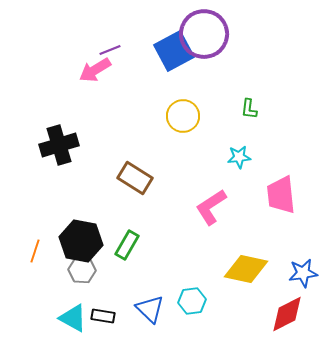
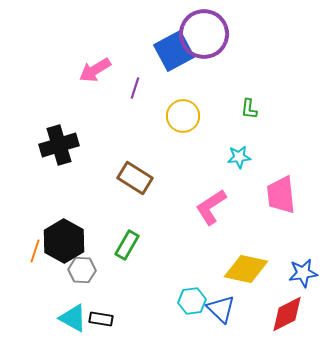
purple line: moved 25 px right, 38 px down; rotated 50 degrees counterclockwise
black hexagon: moved 17 px left; rotated 18 degrees clockwise
blue triangle: moved 71 px right
black rectangle: moved 2 px left, 3 px down
